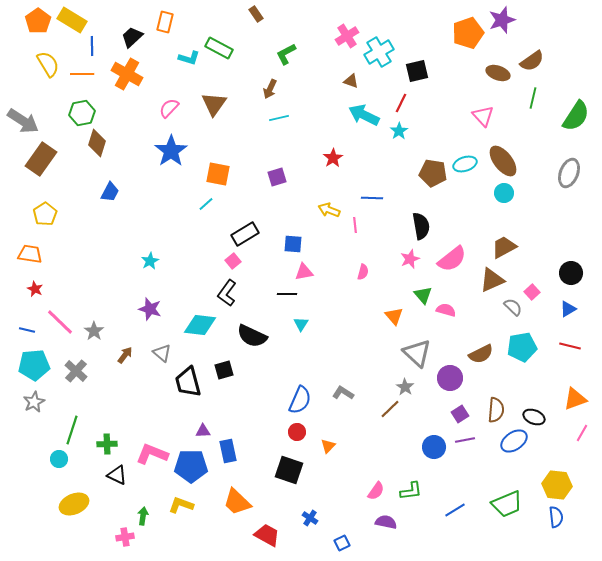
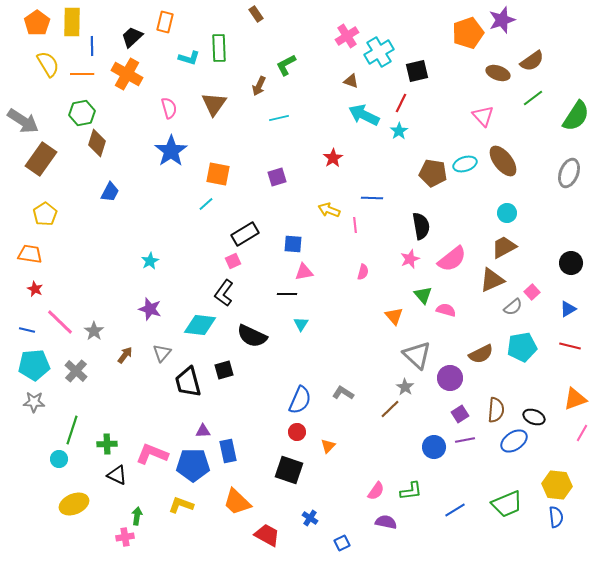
yellow rectangle at (72, 20): moved 2 px down; rotated 60 degrees clockwise
orange pentagon at (38, 21): moved 1 px left, 2 px down
green rectangle at (219, 48): rotated 60 degrees clockwise
green L-shape at (286, 54): moved 11 px down
brown arrow at (270, 89): moved 11 px left, 3 px up
green line at (533, 98): rotated 40 degrees clockwise
pink semicircle at (169, 108): rotated 120 degrees clockwise
cyan circle at (504, 193): moved 3 px right, 20 px down
pink square at (233, 261): rotated 14 degrees clockwise
black circle at (571, 273): moved 10 px up
black L-shape at (227, 293): moved 3 px left
gray semicircle at (513, 307): rotated 96 degrees clockwise
gray triangle at (162, 353): rotated 30 degrees clockwise
gray triangle at (417, 353): moved 2 px down
gray star at (34, 402): rotated 30 degrees clockwise
blue pentagon at (191, 466): moved 2 px right, 1 px up
green arrow at (143, 516): moved 6 px left
